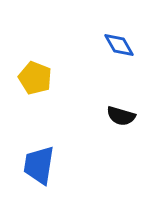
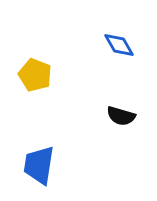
yellow pentagon: moved 3 px up
